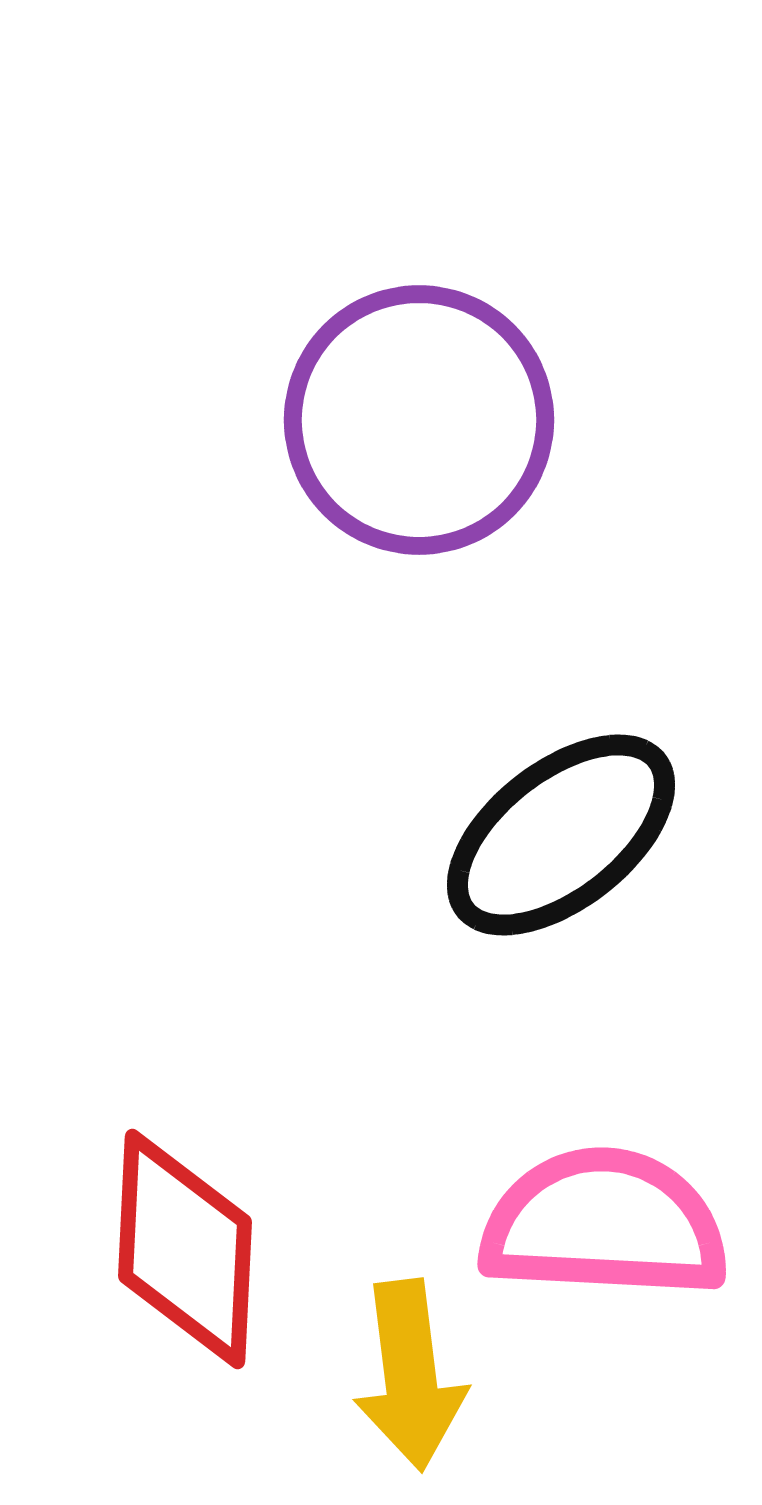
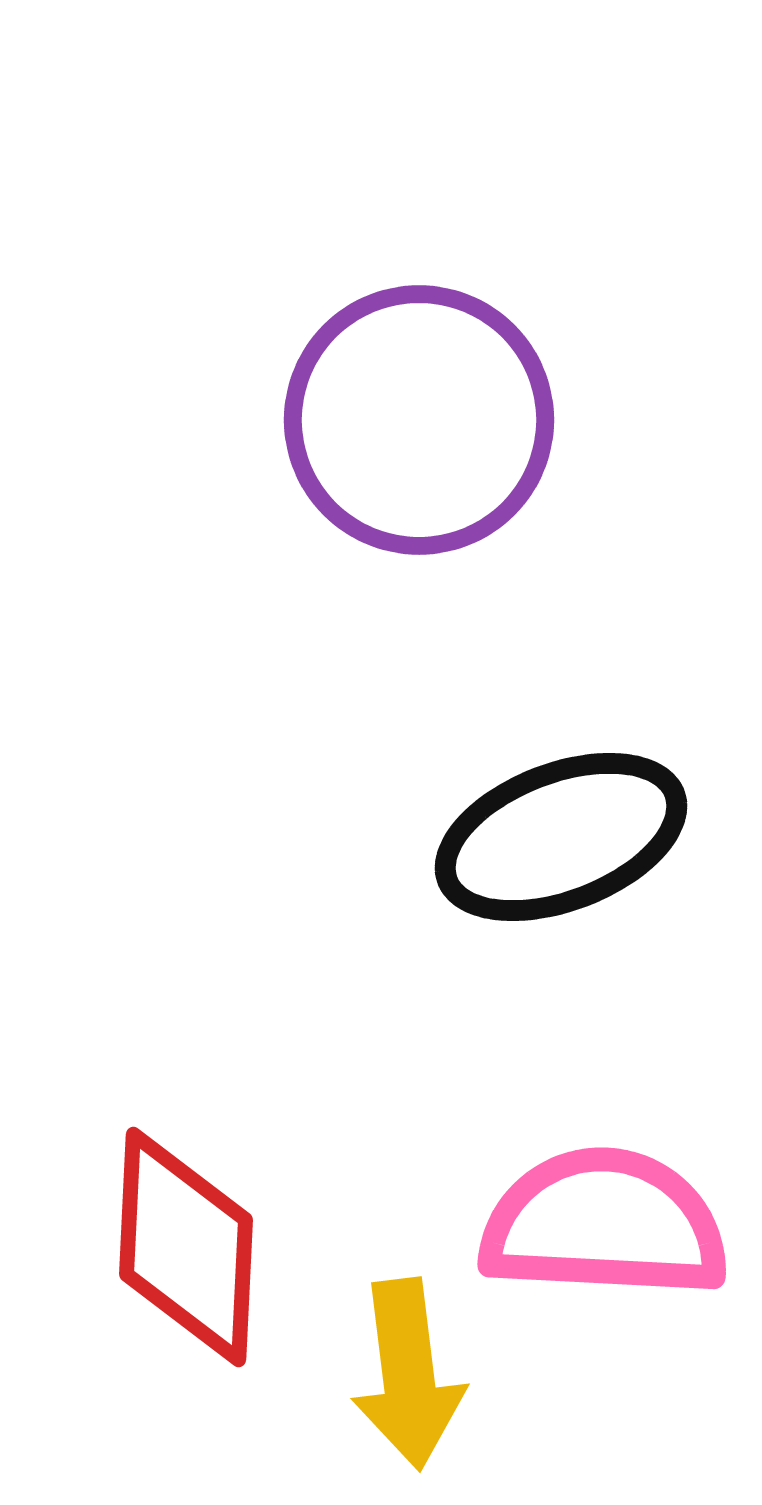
black ellipse: moved 2 px down; rotated 17 degrees clockwise
red diamond: moved 1 px right, 2 px up
yellow arrow: moved 2 px left, 1 px up
